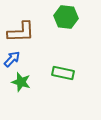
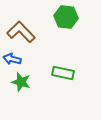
brown L-shape: rotated 132 degrees counterclockwise
blue arrow: rotated 120 degrees counterclockwise
